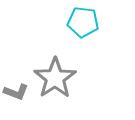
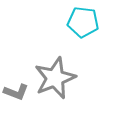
gray star: rotated 12 degrees clockwise
